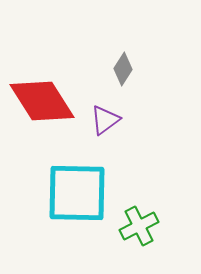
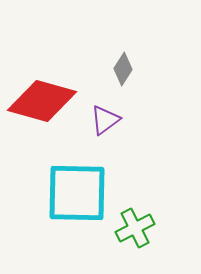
red diamond: rotated 42 degrees counterclockwise
green cross: moved 4 px left, 2 px down
